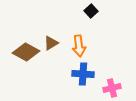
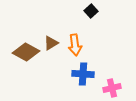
orange arrow: moved 4 px left, 1 px up
